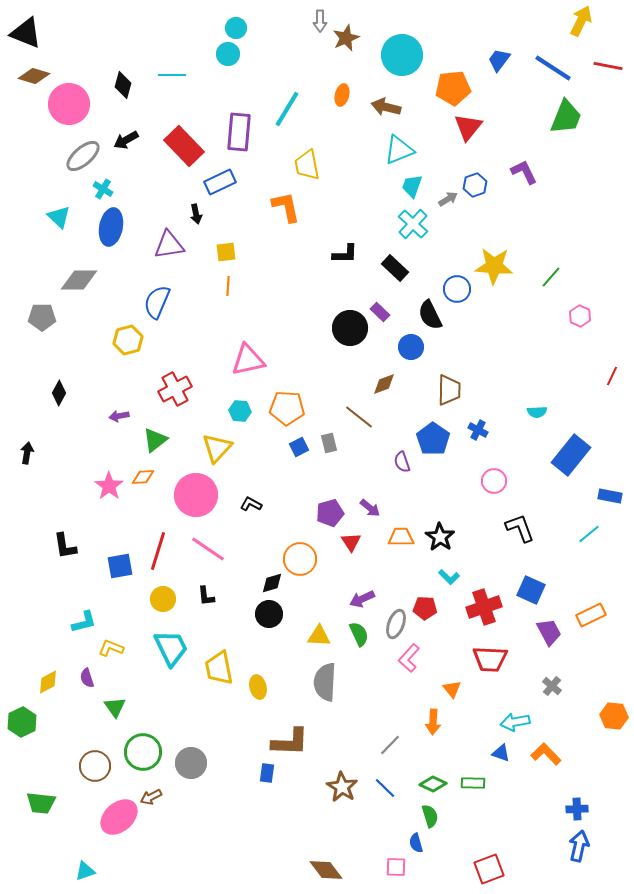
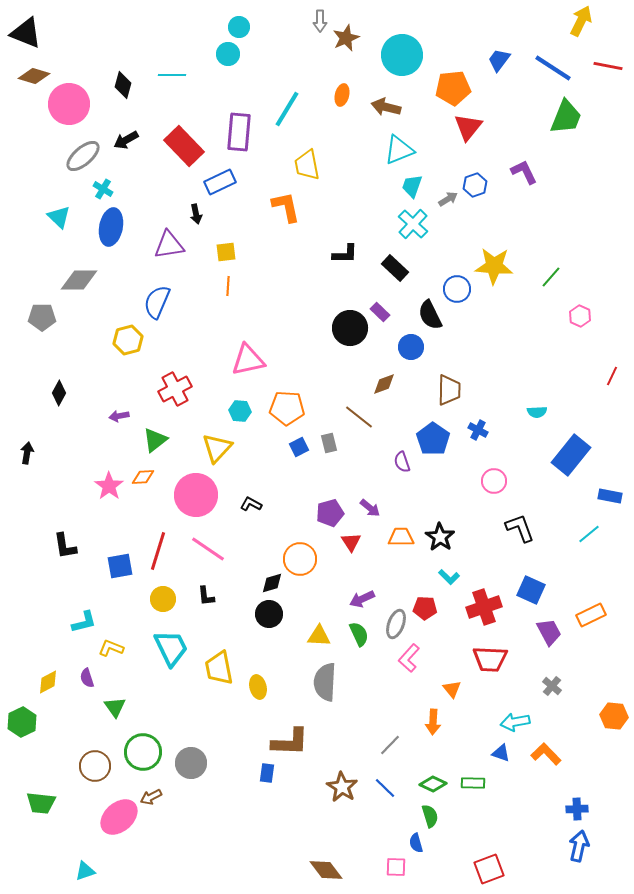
cyan circle at (236, 28): moved 3 px right, 1 px up
